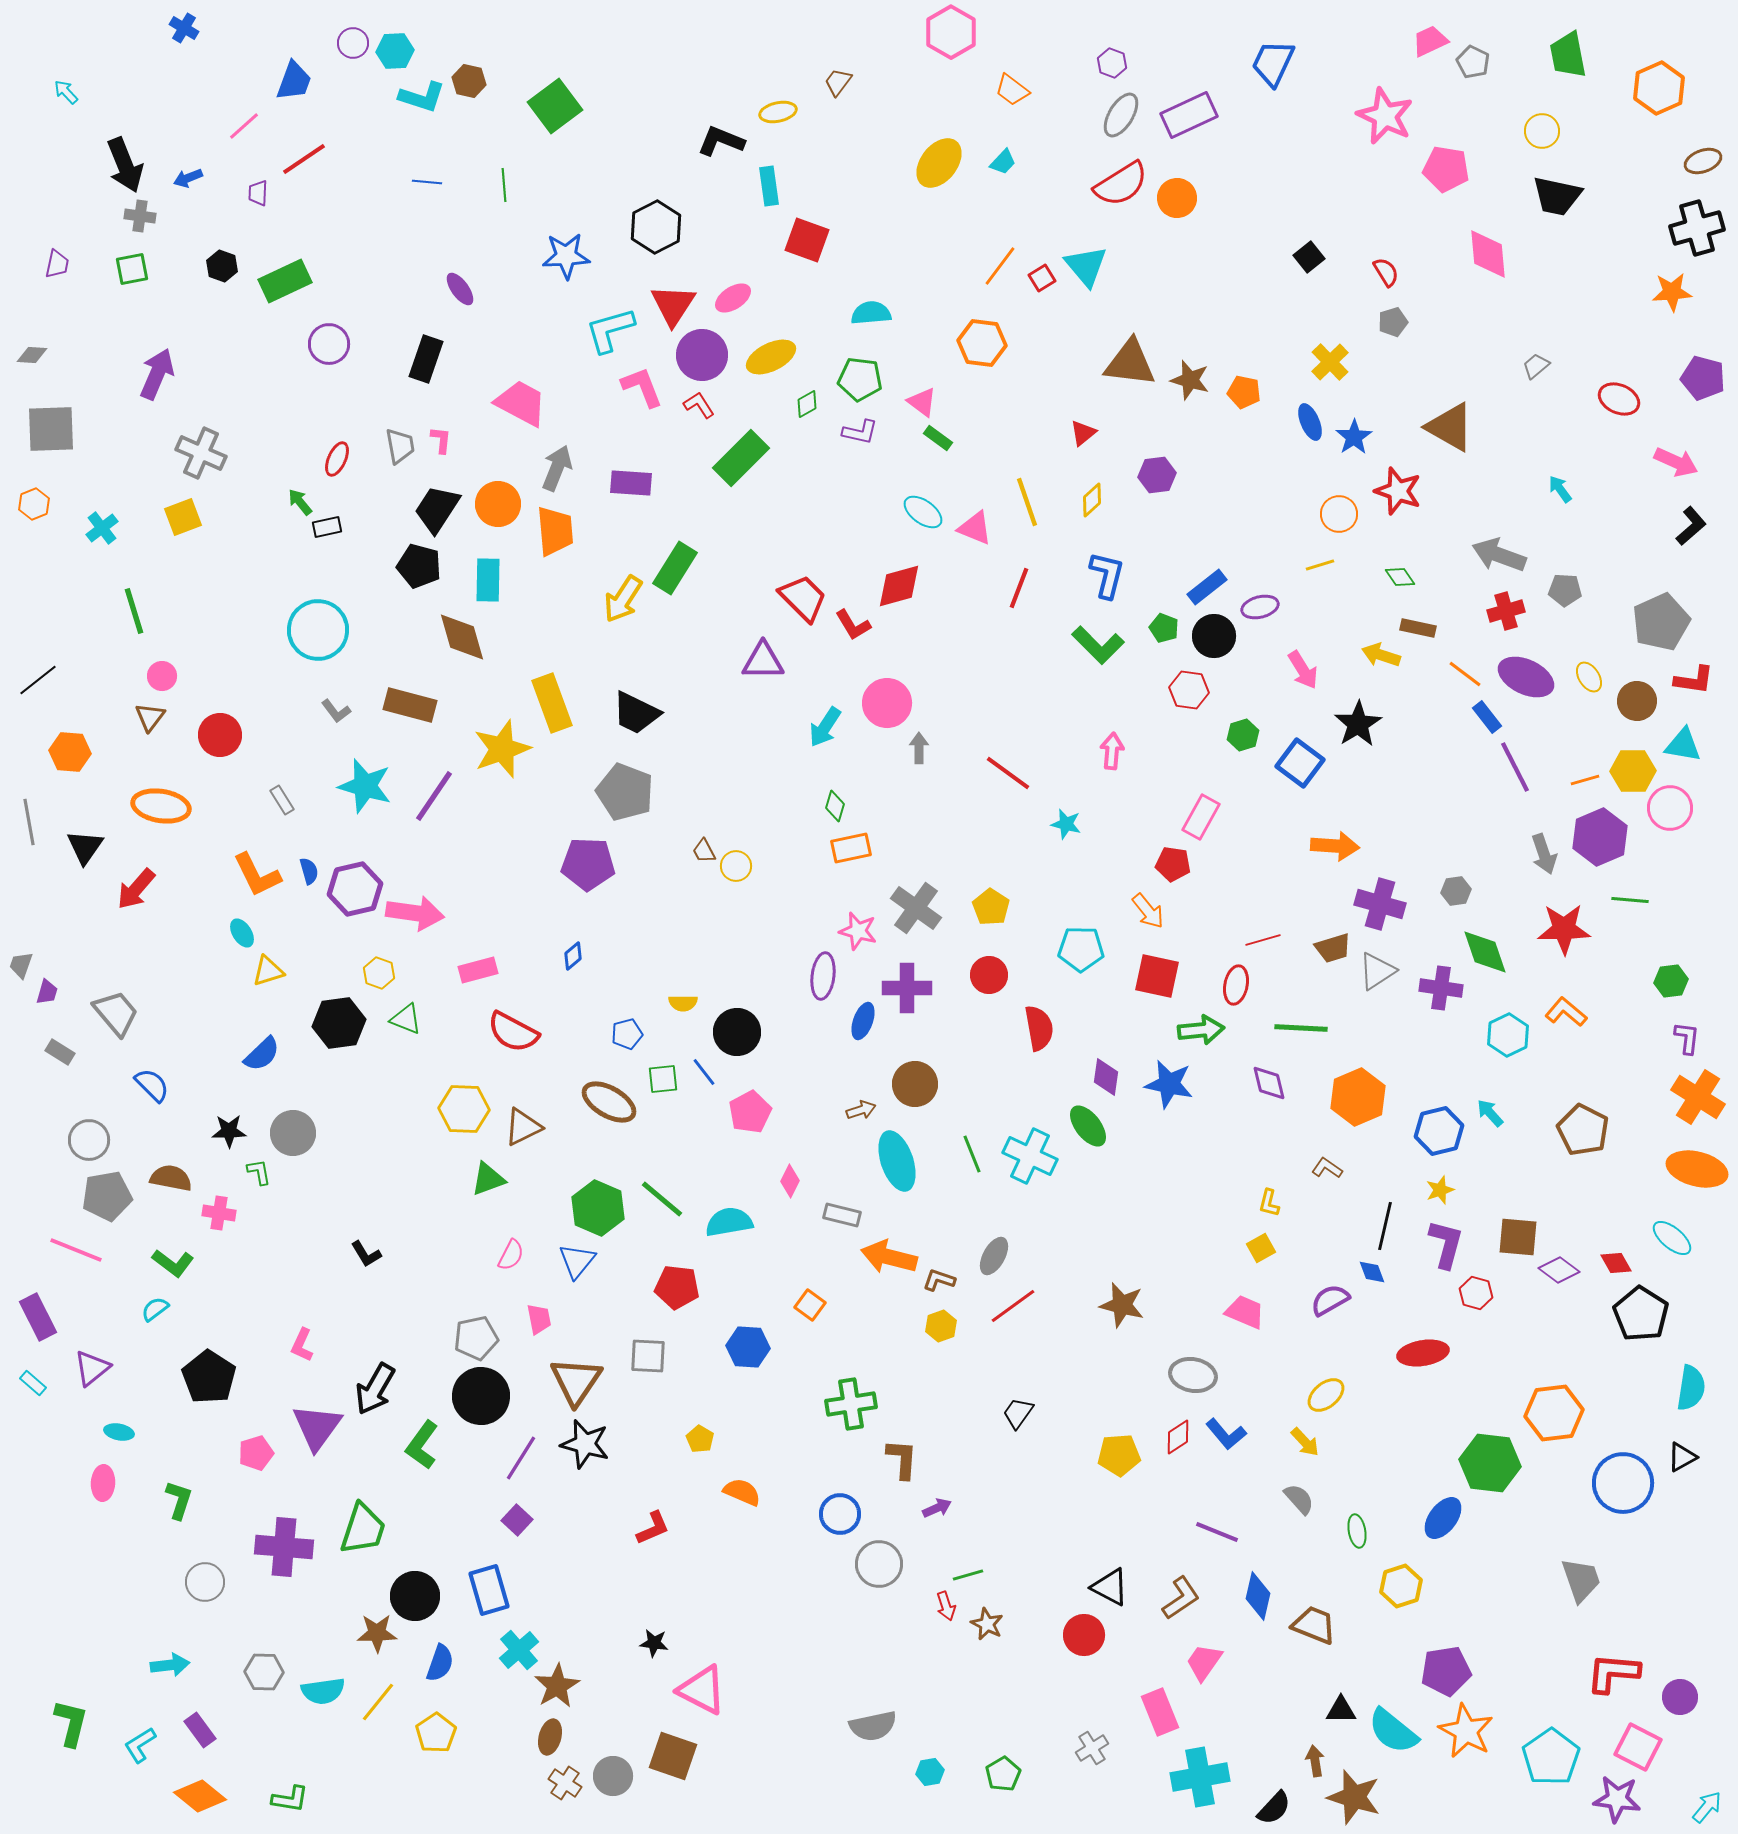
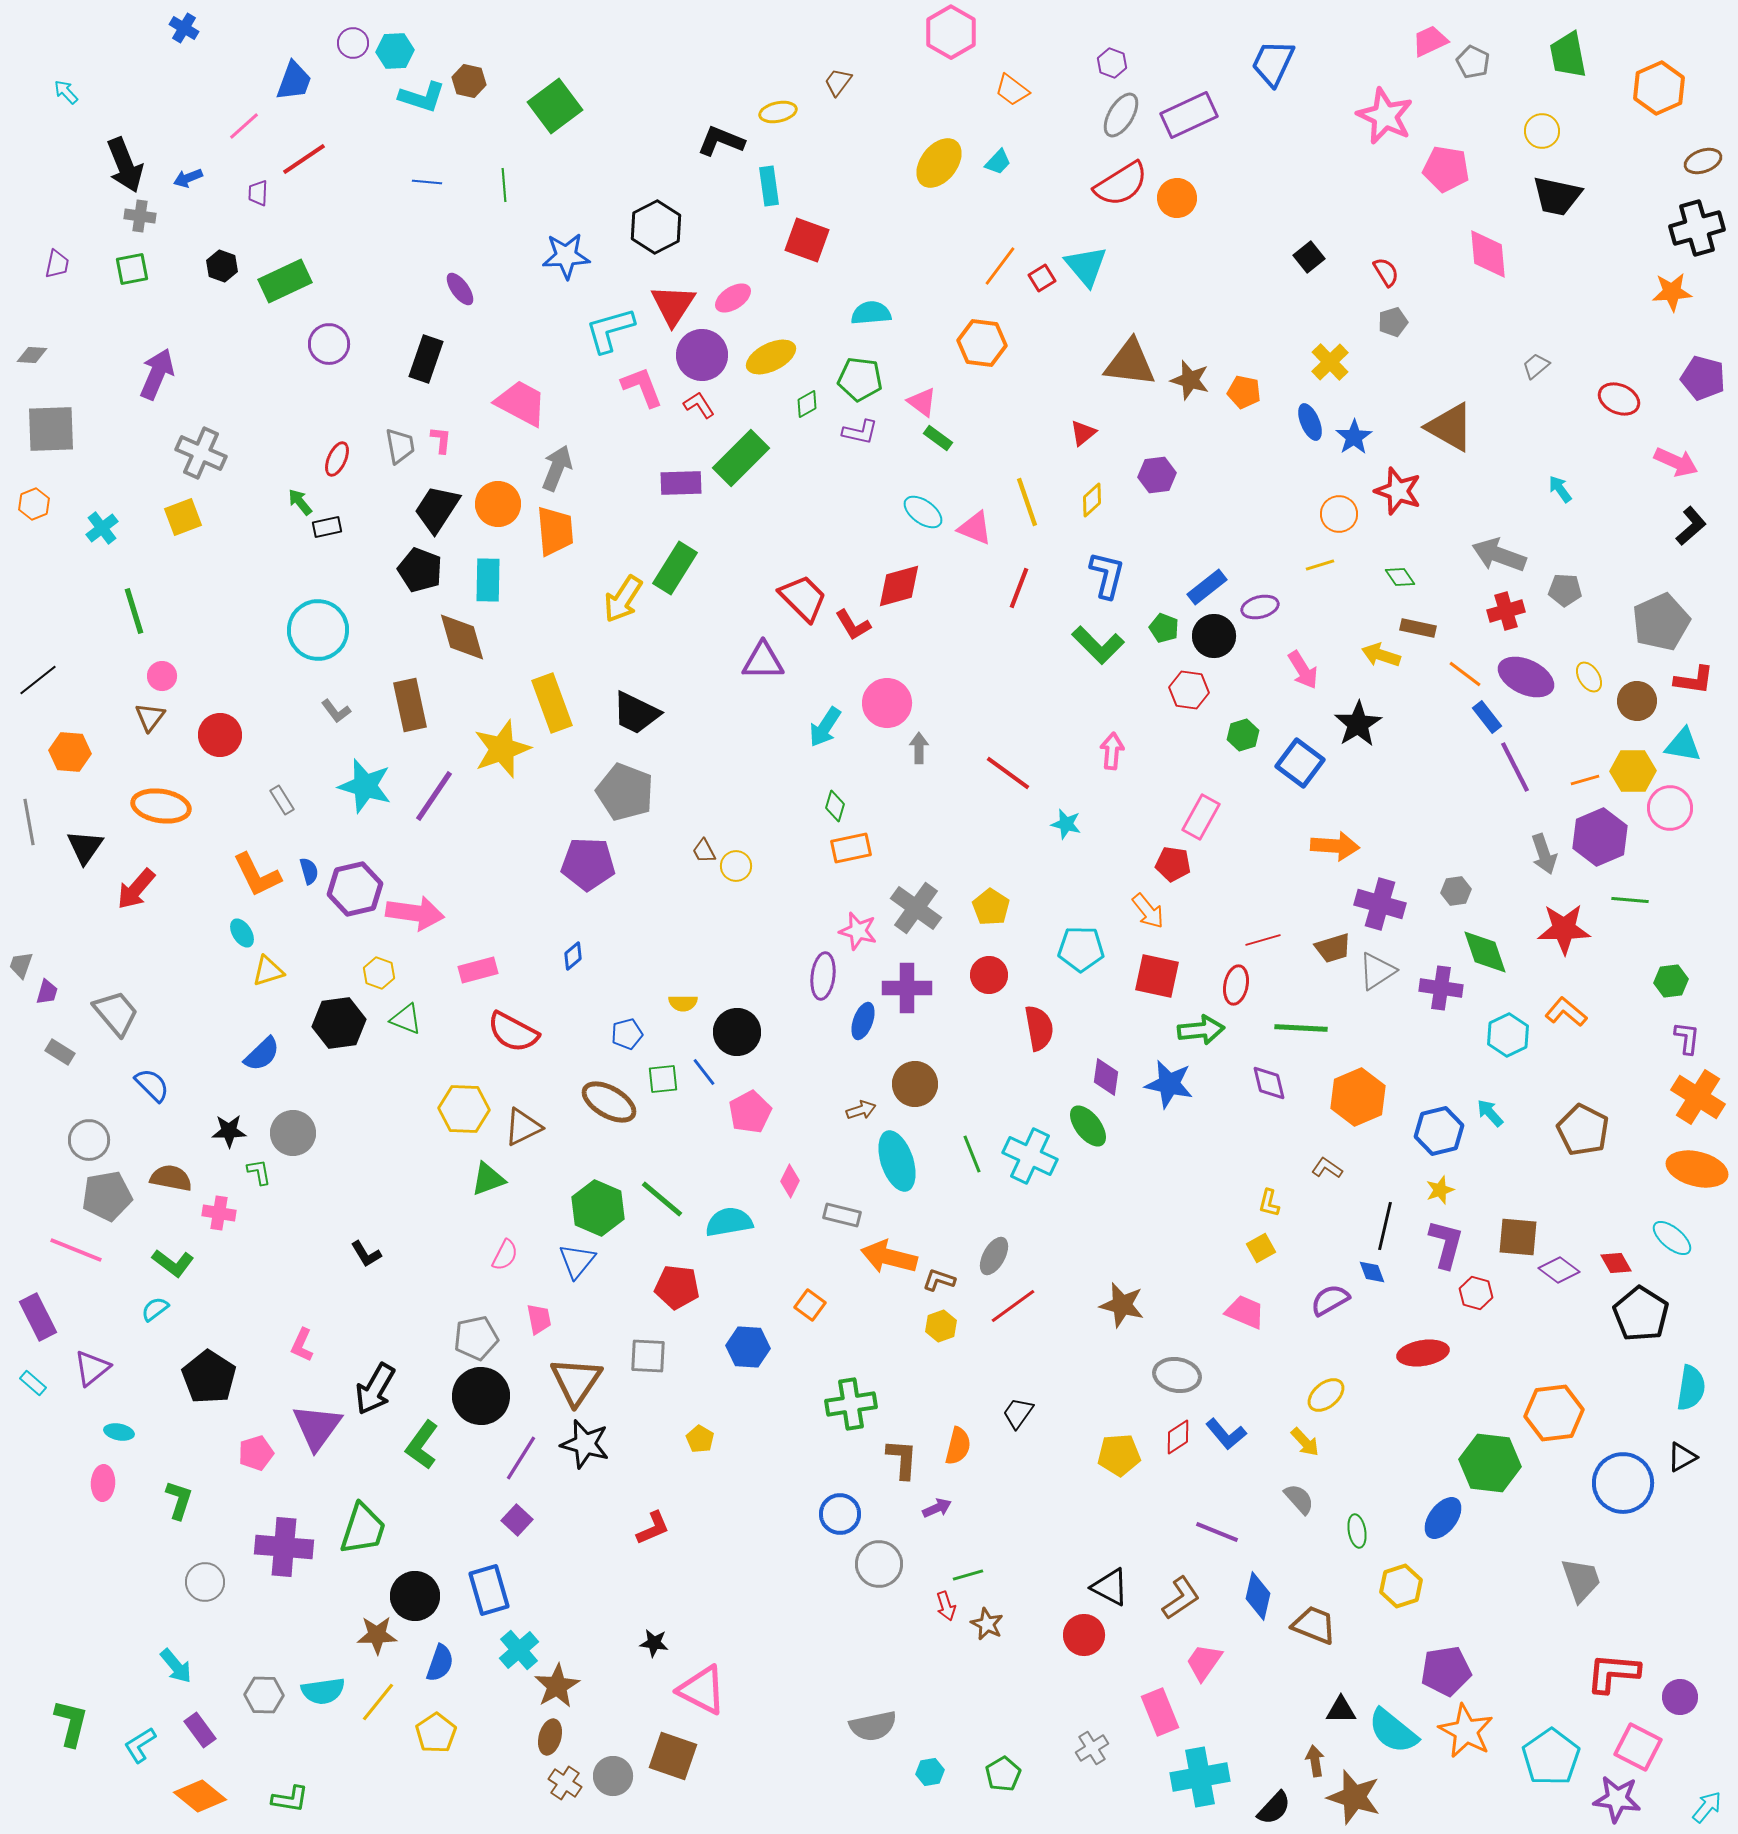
cyan trapezoid at (1003, 162): moved 5 px left
purple rectangle at (631, 483): moved 50 px right; rotated 6 degrees counterclockwise
black pentagon at (419, 566): moved 1 px right, 4 px down; rotated 6 degrees clockwise
brown rectangle at (410, 705): rotated 63 degrees clockwise
pink semicircle at (511, 1255): moved 6 px left
gray ellipse at (1193, 1375): moved 16 px left
orange semicircle at (742, 1492): moved 216 px right, 46 px up; rotated 81 degrees clockwise
brown star at (377, 1633): moved 2 px down
cyan arrow at (170, 1665): moved 6 px right, 1 px down; rotated 57 degrees clockwise
gray hexagon at (264, 1672): moved 23 px down
